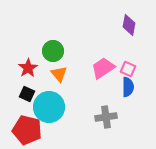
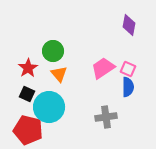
red pentagon: moved 1 px right
